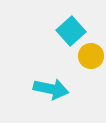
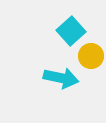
cyan arrow: moved 10 px right, 11 px up
